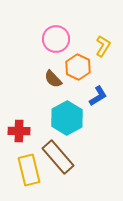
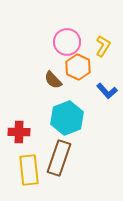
pink circle: moved 11 px right, 3 px down
brown semicircle: moved 1 px down
blue L-shape: moved 9 px right, 5 px up; rotated 80 degrees clockwise
cyan hexagon: rotated 8 degrees clockwise
red cross: moved 1 px down
brown rectangle: moved 1 px right, 1 px down; rotated 60 degrees clockwise
yellow rectangle: rotated 8 degrees clockwise
